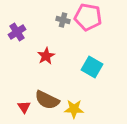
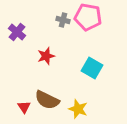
purple cross: rotated 18 degrees counterclockwise
red star: rotated 12 degrees clockwise
cyan square: moved 1 px down
yellow star: moved 4 px right; rotated 18 degrees clockwise
